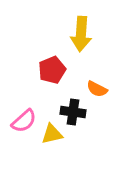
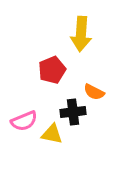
orange semicircle: moved 3 px left, 3 px down
black cross: rotated 15 degrees counterclockwise
pink semicircle: rotated 20 degrees clockwise
yellow triangle: rotated 25 degrees clockwise
